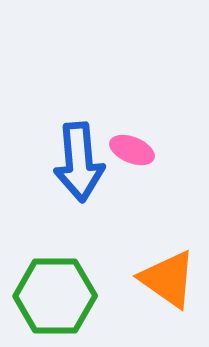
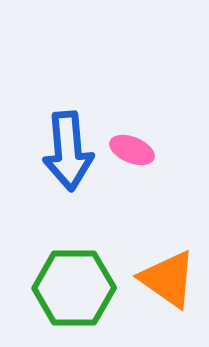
blue arrow: moved 11 px left, 11 px up
green hexagon: moved 19 px right, 8 px up
